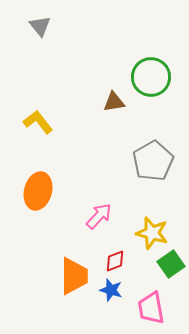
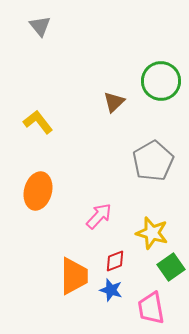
green circle: moved 10 px right, 4 px down
brown triangle: rotated 35 degrees counterclockwise
green square: moved 3 px down
